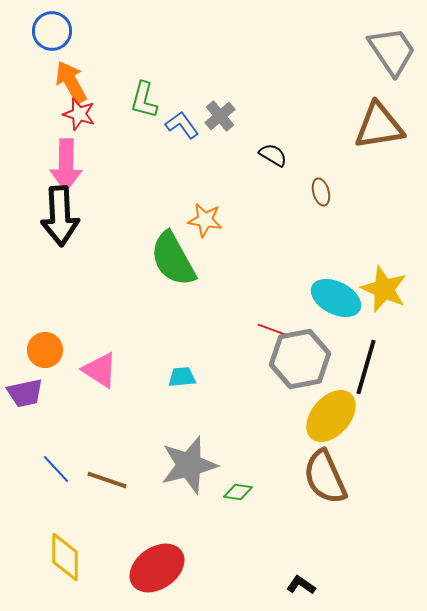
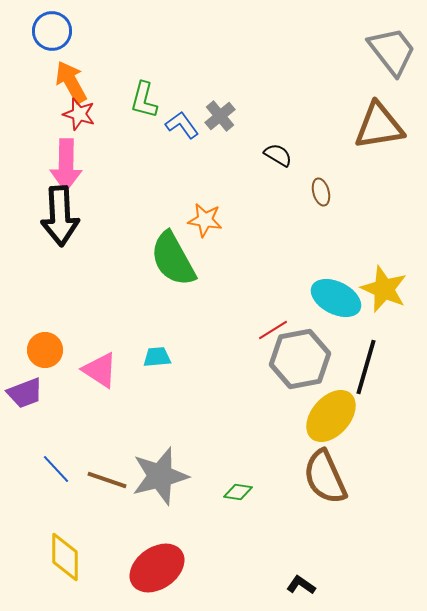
gray trapezoid: rotated 4 degrees counterclockwise
black semicircle: moved 5 px right
red line: rotated 52 degrees counterclockwise
cyan trapezoid: moved 25 px left, 20 px up
purple trapezoid: rotated 9 degrees counterclockwise
gray star: moved 29 px left, 11 px down
